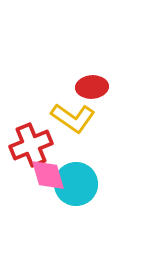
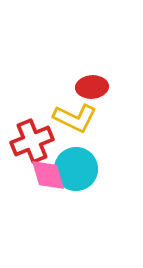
yellow L-shape: moved 2 px right; rotated 9 degrees counterclockwise
red cross: moved 1 px right, 4 px up
cyan circle: moved 15 px up
